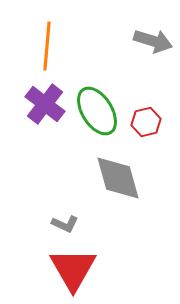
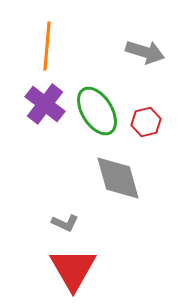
gray arrow: moved 8 px left, 11 px down
gray L-shape: moved 1 px up
